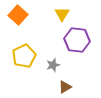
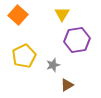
purple hexagon: rotated 15 degrees counterclockwise
brown triangle: moved 2 px right, 2 px up
